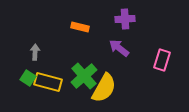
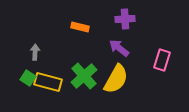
yellow semicircle: moved 12 px right, 9 px up
